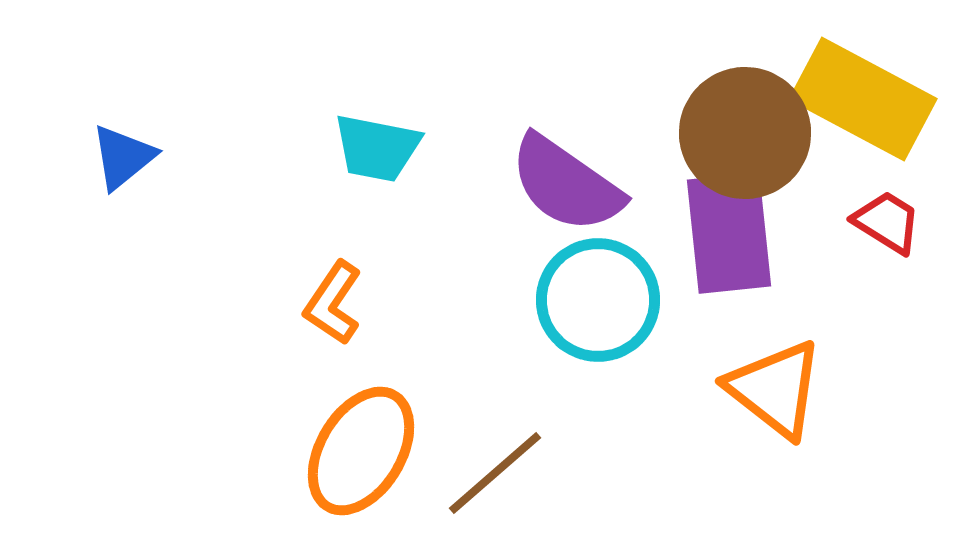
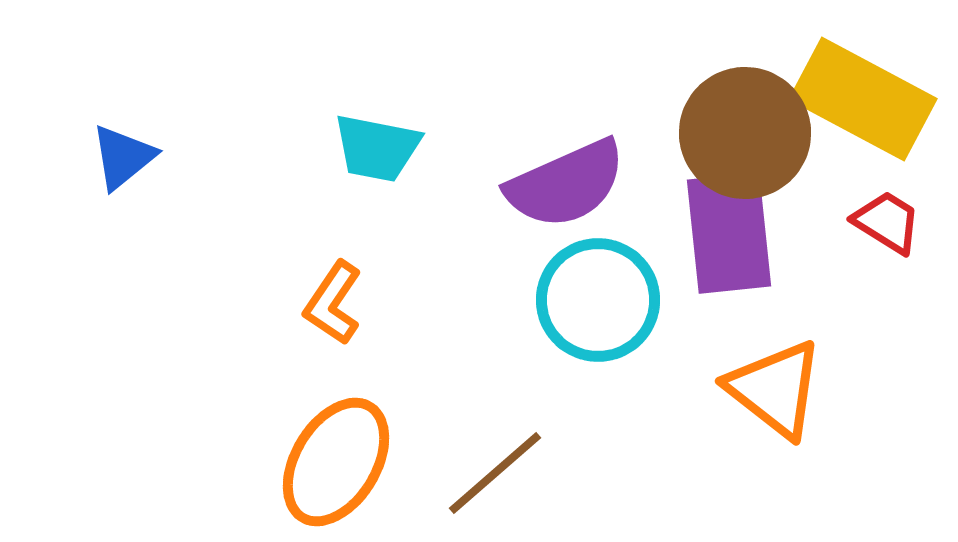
purple semicircle: rotated 59 degrees counterclockwise
orange ellipse: moved 25 px left, 11 px down
